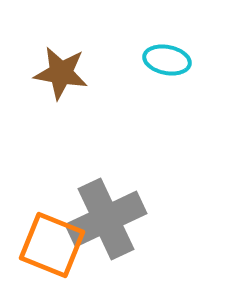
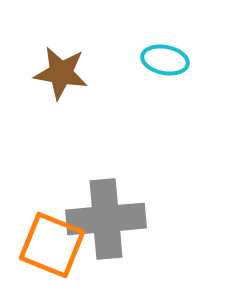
cyan ellipse: moved 2 px left
gray cross: rotated 20 degrees clockwise
